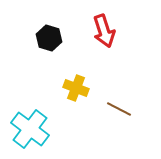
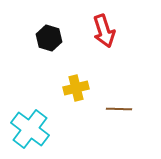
yellow cross: rotated 35 degrees counterclockwise
brown line: rotated 25 degrees counterclockwise
